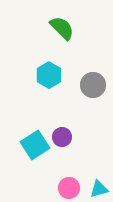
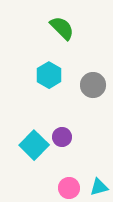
cyan square: moved 1 px left; rotated 12 degrees counterclockwise
cyan triangle: moved 2 px up
